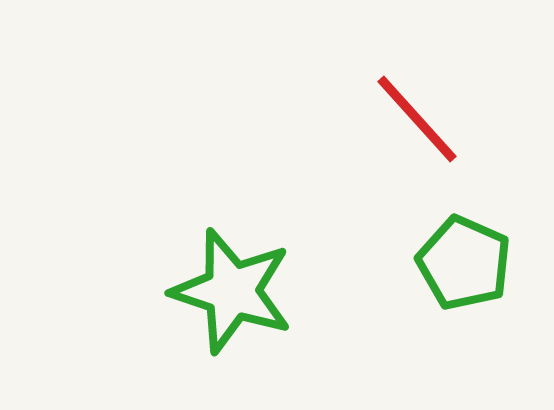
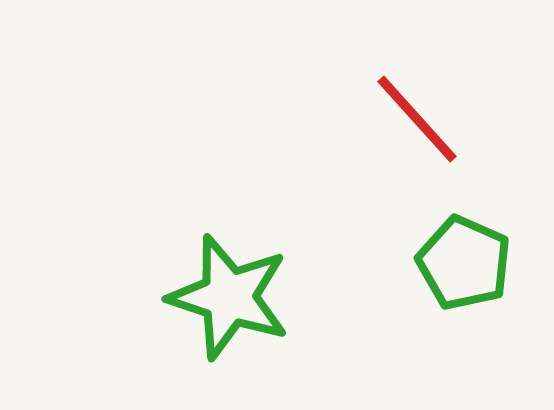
green star: moved 3 px left, 6 px down
